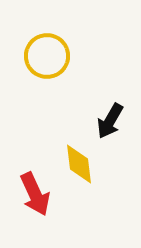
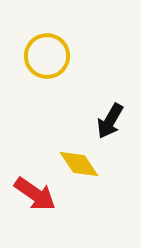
yellow diamond: rotated 27 degrees counterclockwise
red arrow: rotated 30 degrees counterclockwise
